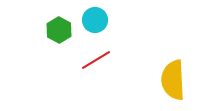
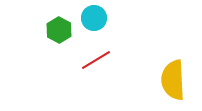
cyan circle: moved 1 px left, 2 px up
